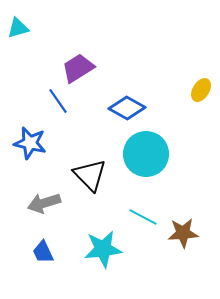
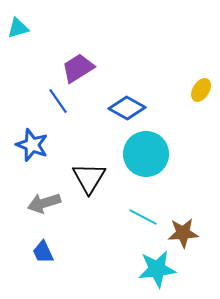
blue star: moved 2 px right, 2 px down; rotated 8 degrees clockwise
black triangle: moved 1 px left, 3 px down; rotated 15 degrees clockwise
cyan star: moved 54 px right, 20 px down
